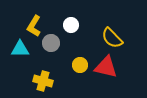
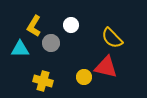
yellow circle: moved 4 px right, 12 px down
